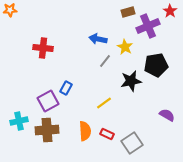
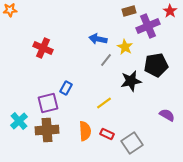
brown rectangle: moved 1 px right, 1 px up
red cross: rotated 18 degrees clockwise
gray line: moved 1 px right, 1 px up
purple square: moved 2 px down; rotated 15 degrees clockwise
cyan cross: rotated 30 degrees counterclockwise
